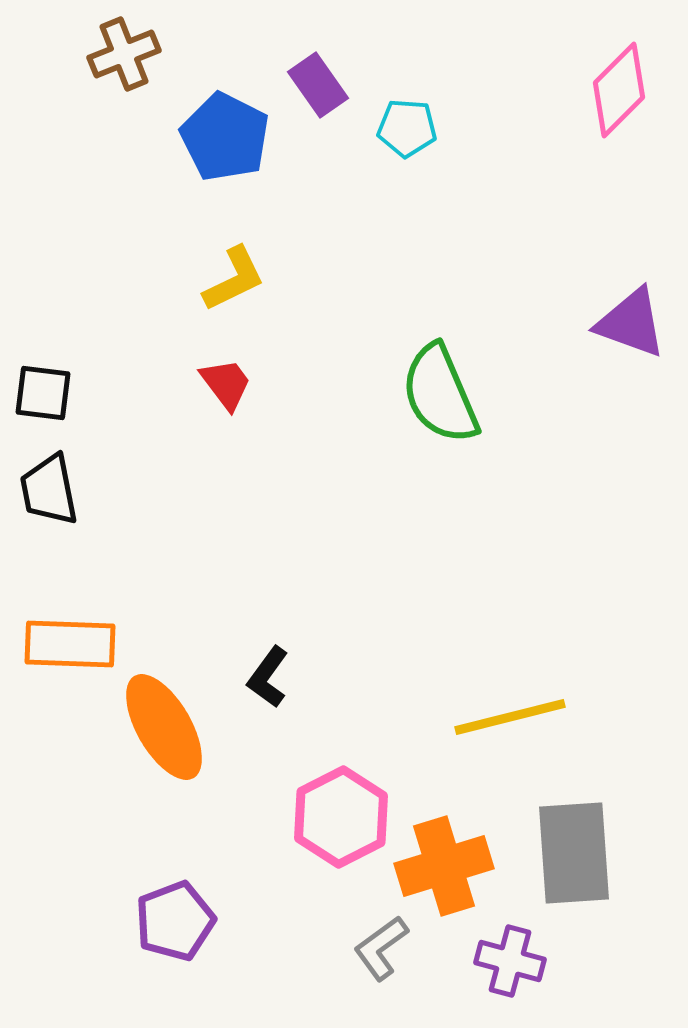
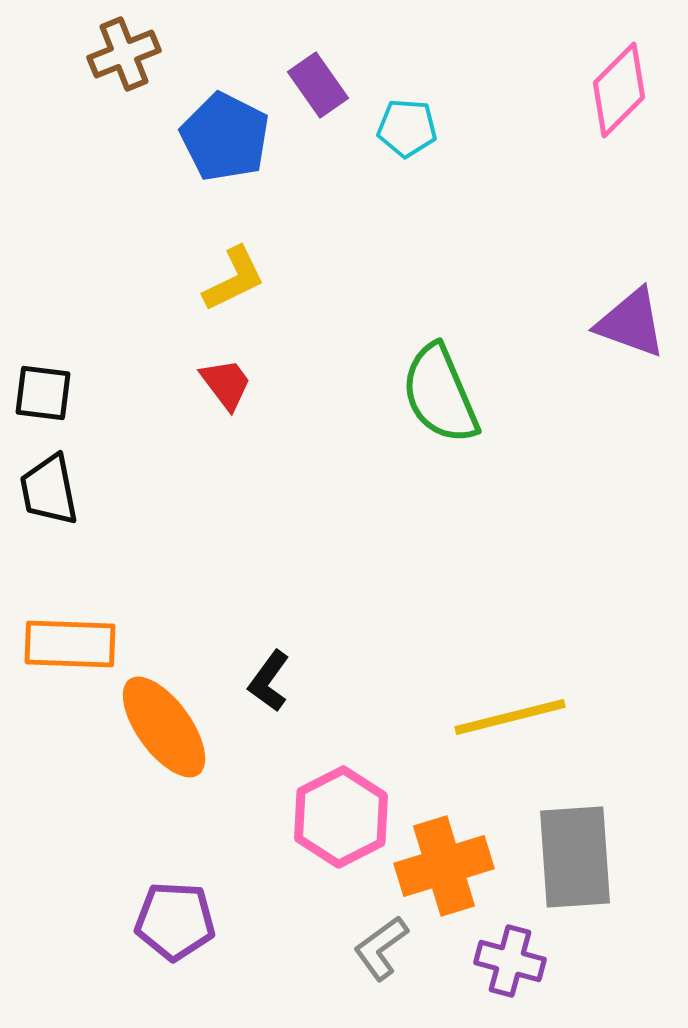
black L-shape: moved 1 px right, 4 px down
orange ellipse: rotated 6 degrees counterclockwise
gray rectangle: moved 1 px right, 4 px down
purple pentagon: rotated 24 degrees clockwise
